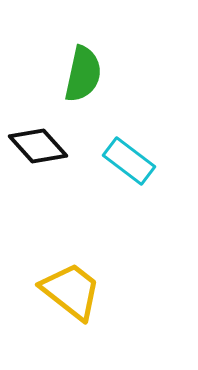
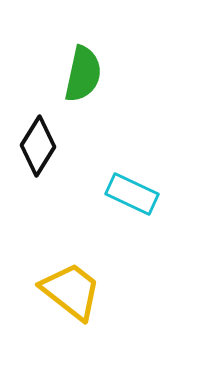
black diamond: rotated 74 degrees clockwise
cyan rectangle: moved 3 px right, 33 px down; rotated 12 degrees counterclockwise
